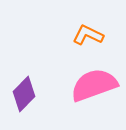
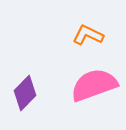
purple diamond: moved 1 px right, 1 px up
